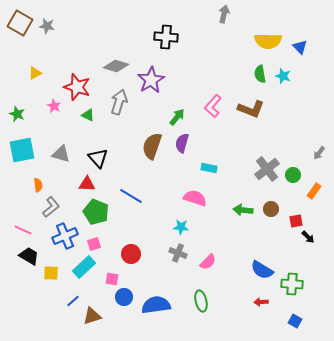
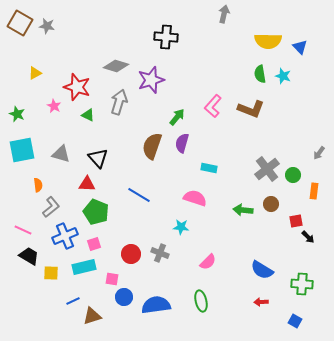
purple star at (151, 80): rotated 12 degrees clockwise
orange rectangle at (314, 191): rotated 28 degrees counterclockwise
blue line at (131, 196): moved 8 px right, 1 px up
brown circle at (271, 209): moved 5 px up
gray cross at (178, 253): moved 18 px left
cyan rectangle at (84, 267): rotated 30 degrees clockwise
green cross at (292, 284): moved 10 px right
blue line at (73, 301): rotated 16 degrees clockwise
